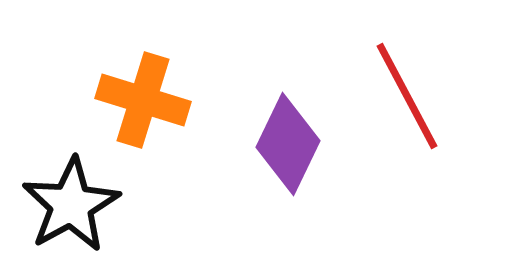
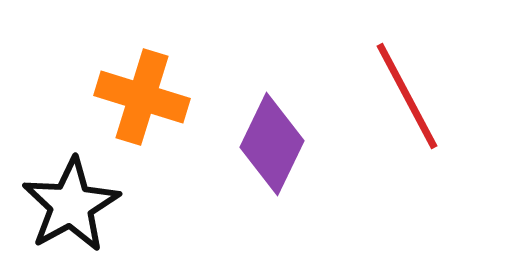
orange cross: moved 1 px left, 3 px up
purple diamond: moved 16 px left
